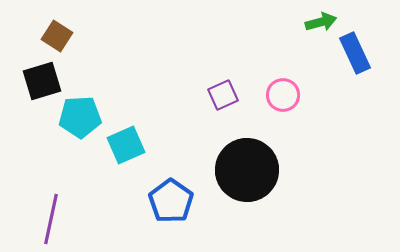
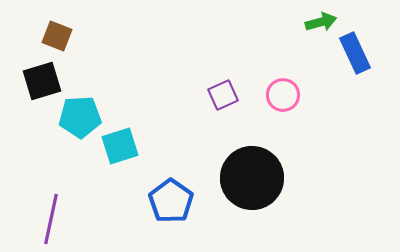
brown square: rotated 12 degrees counterclockwise
cyan square: moved 6 px left, 1 px down; rotated 6 degrees clockwise
black circle: moved 5 px right, 8 px down
